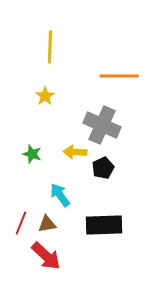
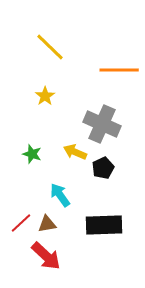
yellow line: rotated 48 degrees counterclockwise
orange line: moved 6 px up
gray cross: moved 1 px up
yellow arrow: rotated 20 degrees clockwise
red line: rotated 25 degrees clockwise
